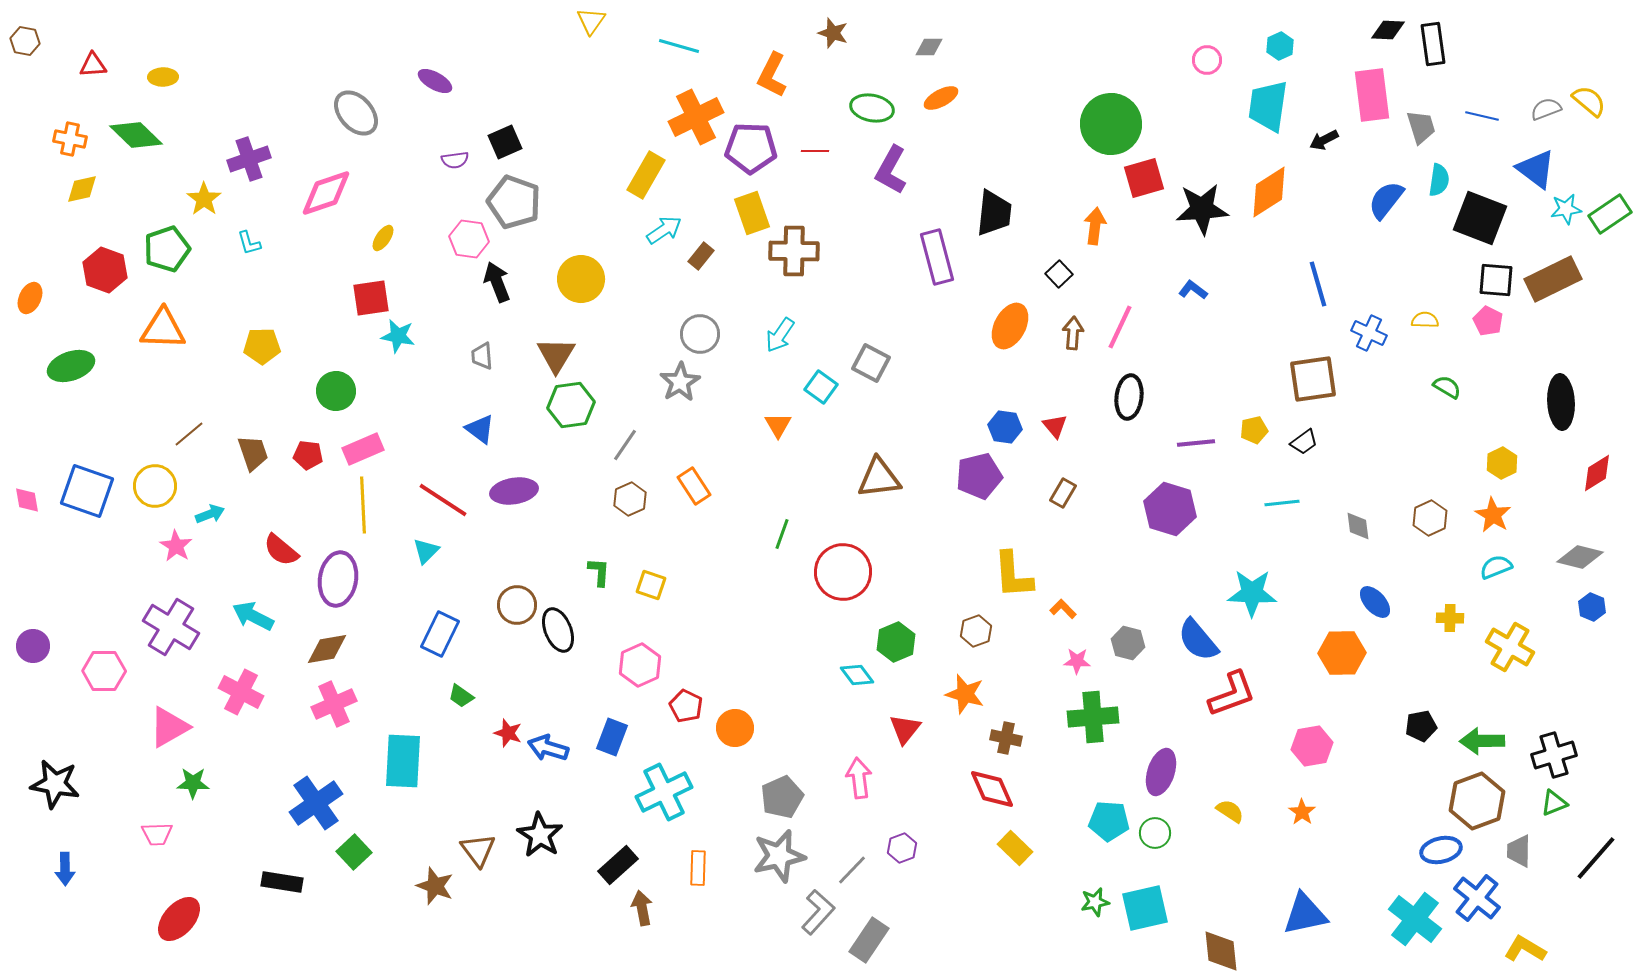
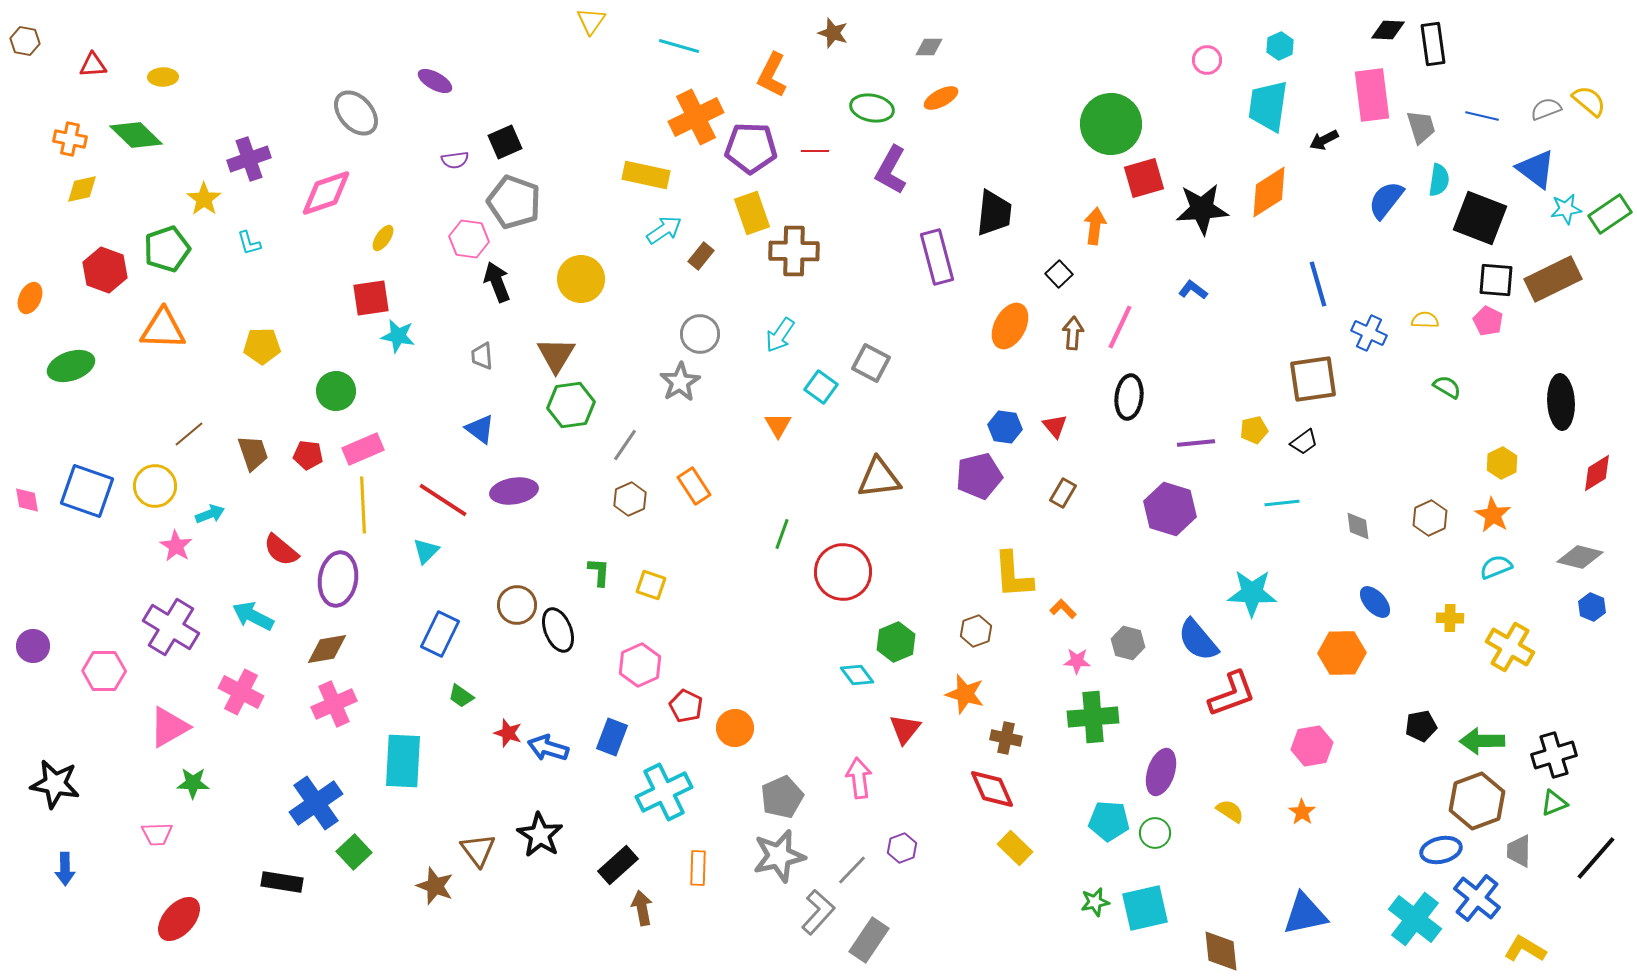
yellow rectangle at (646, 175): rotated 72 degrees clockwise
